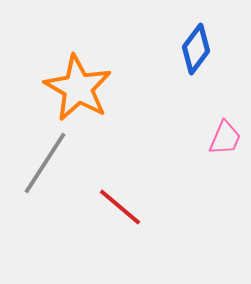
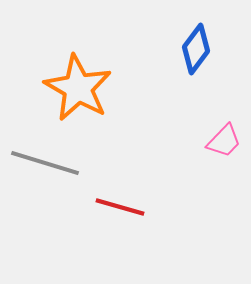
pink trapezoid: moved 1 px left, 3 px down; rotated 21 degrees clockwise
gray line: rotated 74 degrees clockwise
red line: rotated 24 degrees counterclockwise
